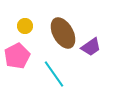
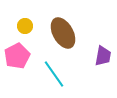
purple trapezoid: moved 12 px right, 9 px down; rotated 45 degrees counterclockwise
